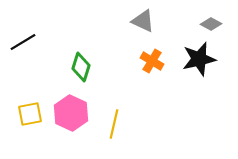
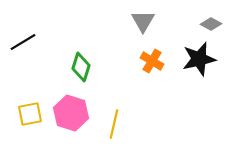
gray triangle: rotated 35 degrees clockwise
pink hexagon: rotated 8 degrees counterclockwise
